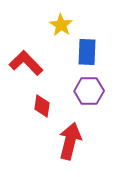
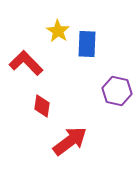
yellow star: moved 3 px left, 6 px down
blue rectangle: moved 8 px up
purple hexagon: moved 28 px right; rotated 12 degrees clockwise
red arrow: rotated 39 degrees clockwise
